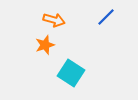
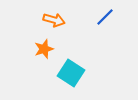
blue line: moved 1 px left
orange star: moved 1 px left, 4 px down
